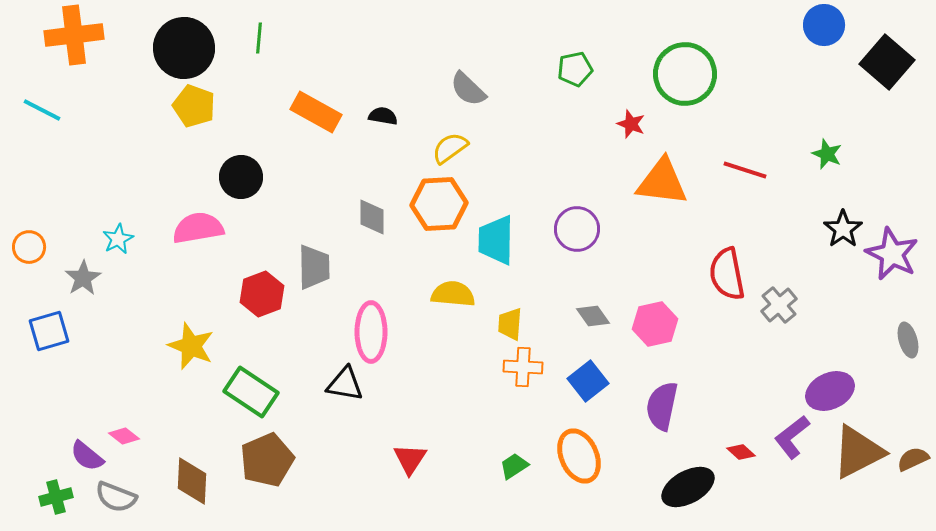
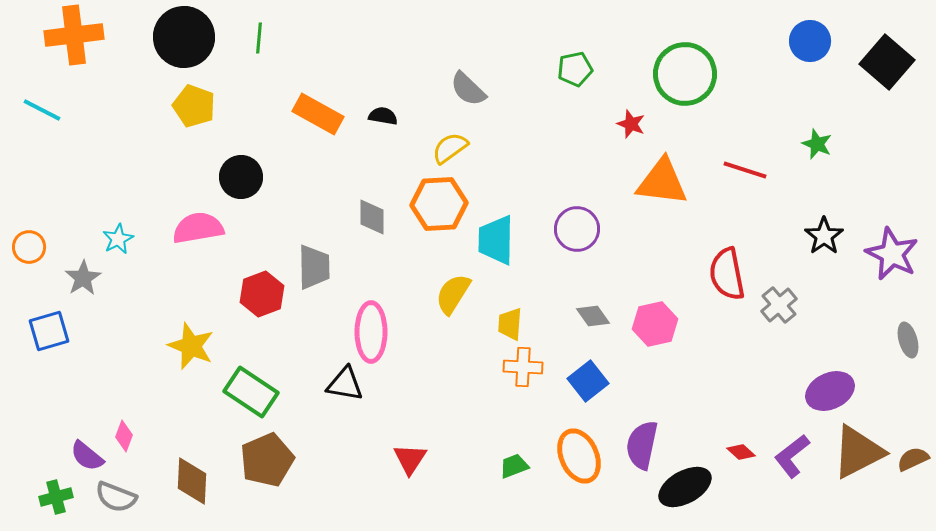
blue circle at (824, 25): moved 14 px left, 16 px down
black circle at (184, 48): moved 11 px up
orange rectangle at (316, 112): moved 2 px right, 2 px down
green star at (827, 154): moved 10 px left, 10 px up
black star at (843, 229): moved 19 px left, 7 px down
yellow semicircle at (453, 294): rotated 63 degrees counterclockwise
purple semicircle at (662, 406): moved 20 px left, 39 px down
pink diamond at (124, 436): rotated 72 degrees clockwise
purple L-shape at (792, 437): moved 19 px down
green trapezoid at (514, 466): rotated 12 degrees clockwise
black ellipse at (688, 487): moved 3 px left
